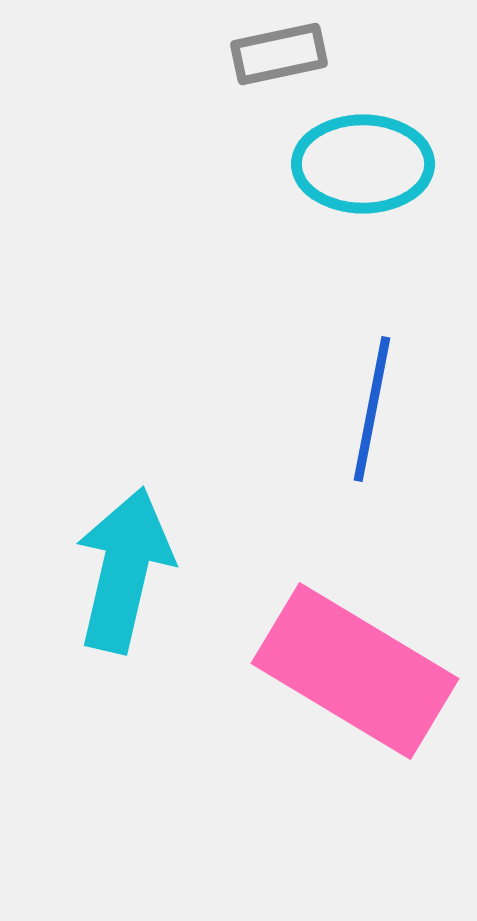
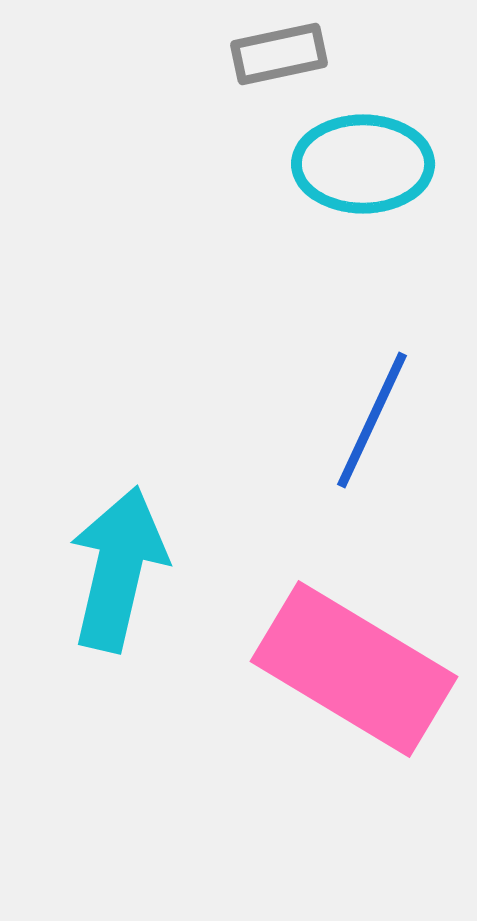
blue line: moved 11 px down; rotated 14 degrees clockwise
cyan arrow: moved 6 px left, 1 px up
pink rectangle: moved 1 px left, 2 px up
